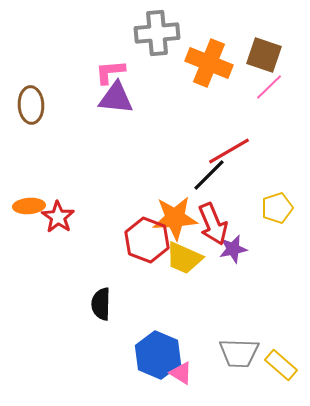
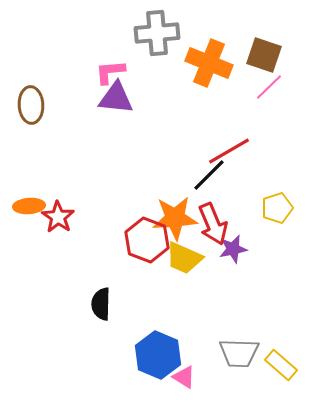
pink triangle: moved 3 px right, 4 px down
